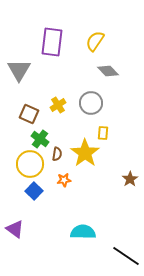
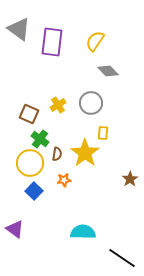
gray triangle: moved 41 px up; rotated 25 degrees counterclockwise
yellow circle: moved 1 px up
black line: moved 4 px left, 2 px down
